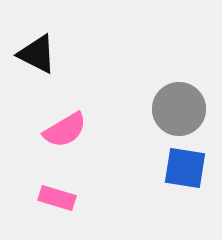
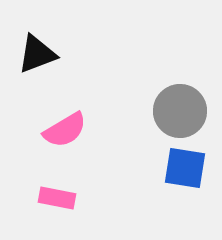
black triangle: rotated 48 degrees counterclockwise
gray circle: moved 1 px right, 2 px down
pink rectangle: rotated 6 degrees counterclockwise
